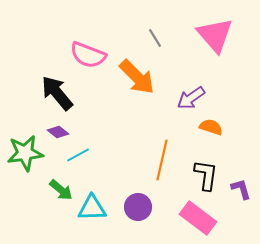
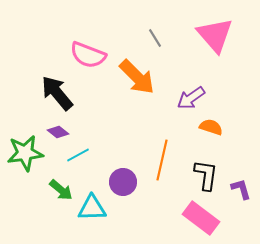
purple circle: moved 15 px left, 25 px up
pink rectangle: moved 3 px right
